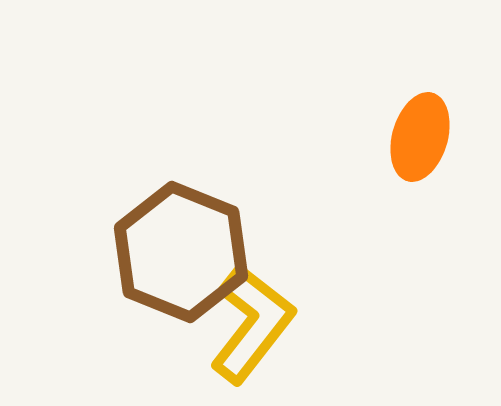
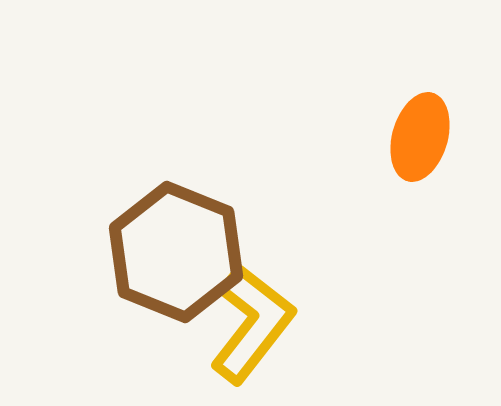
brown hexagon: moved 5 px left
